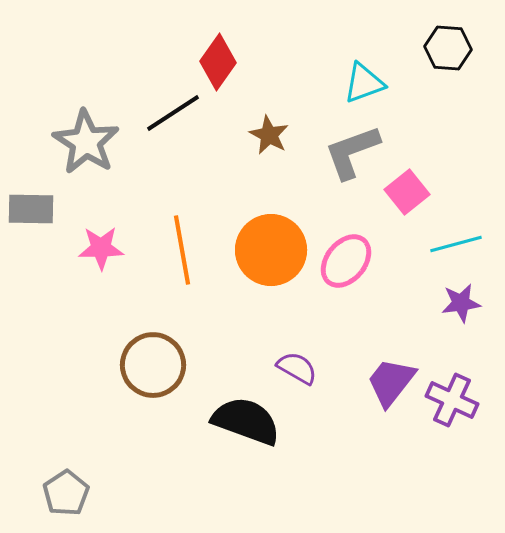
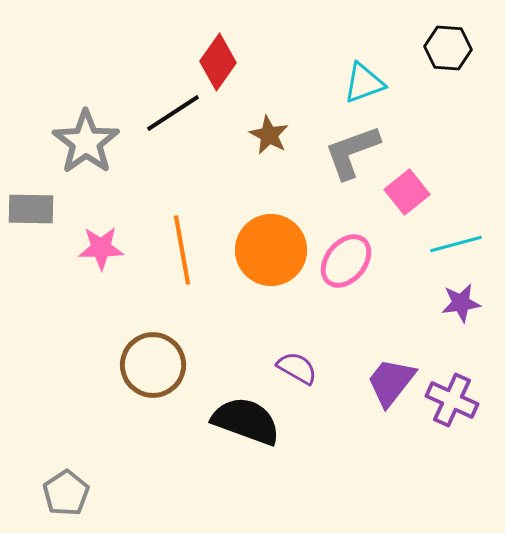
gray star: rotated 4 degrees clockwise
